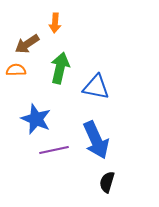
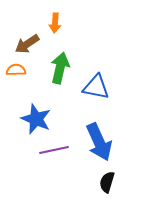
blue arrow: moved 3 px right, 2 px down
